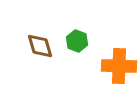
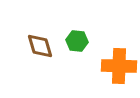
green hexagon: rotated 15 degrees counterclockwise
